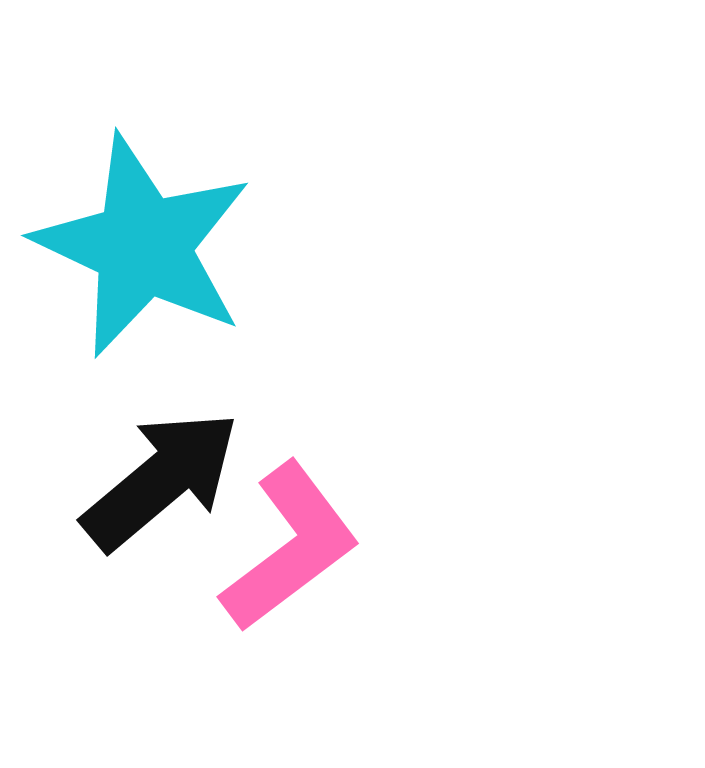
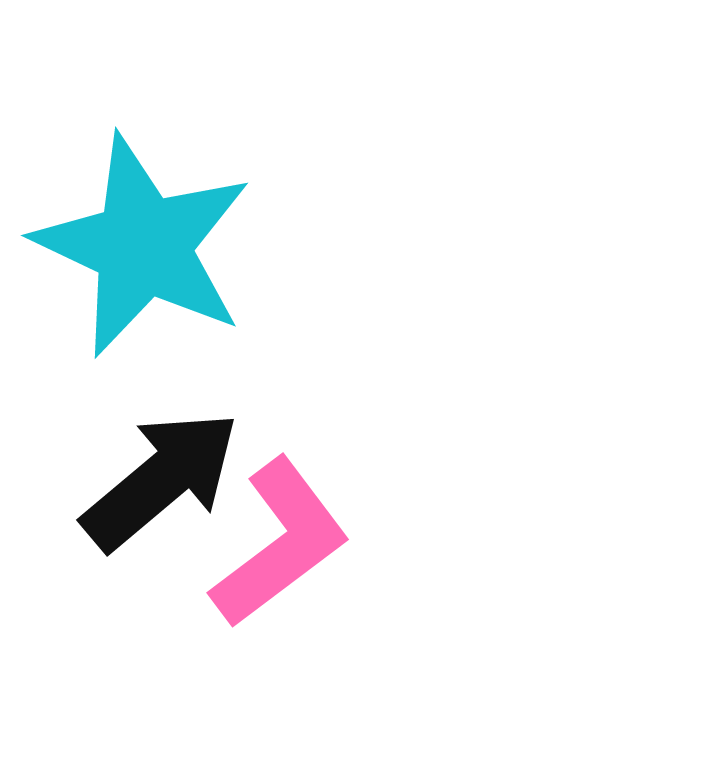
pink L-shape: moved 10 px left, 4 px up
